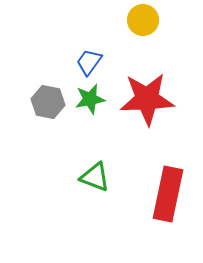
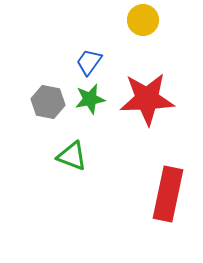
green triangle: moved 23 px left, 21 px up
